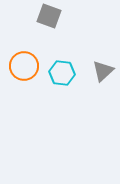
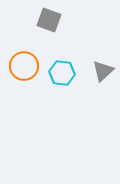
gray square: moved 4 px down
